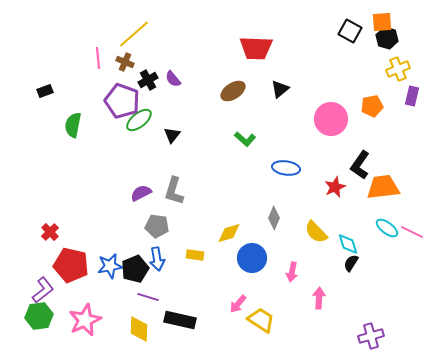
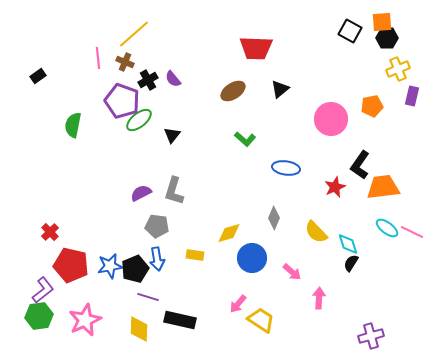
black hexagon at (387, 38): rotated 15 degrees counterclockwise
black rectangle at (45, 91): moved 7 px left, 15 px up; rotated 14 degrees counterclockwise
pink arrow at (292, 272): rotated 60 degrees counterclockwise
